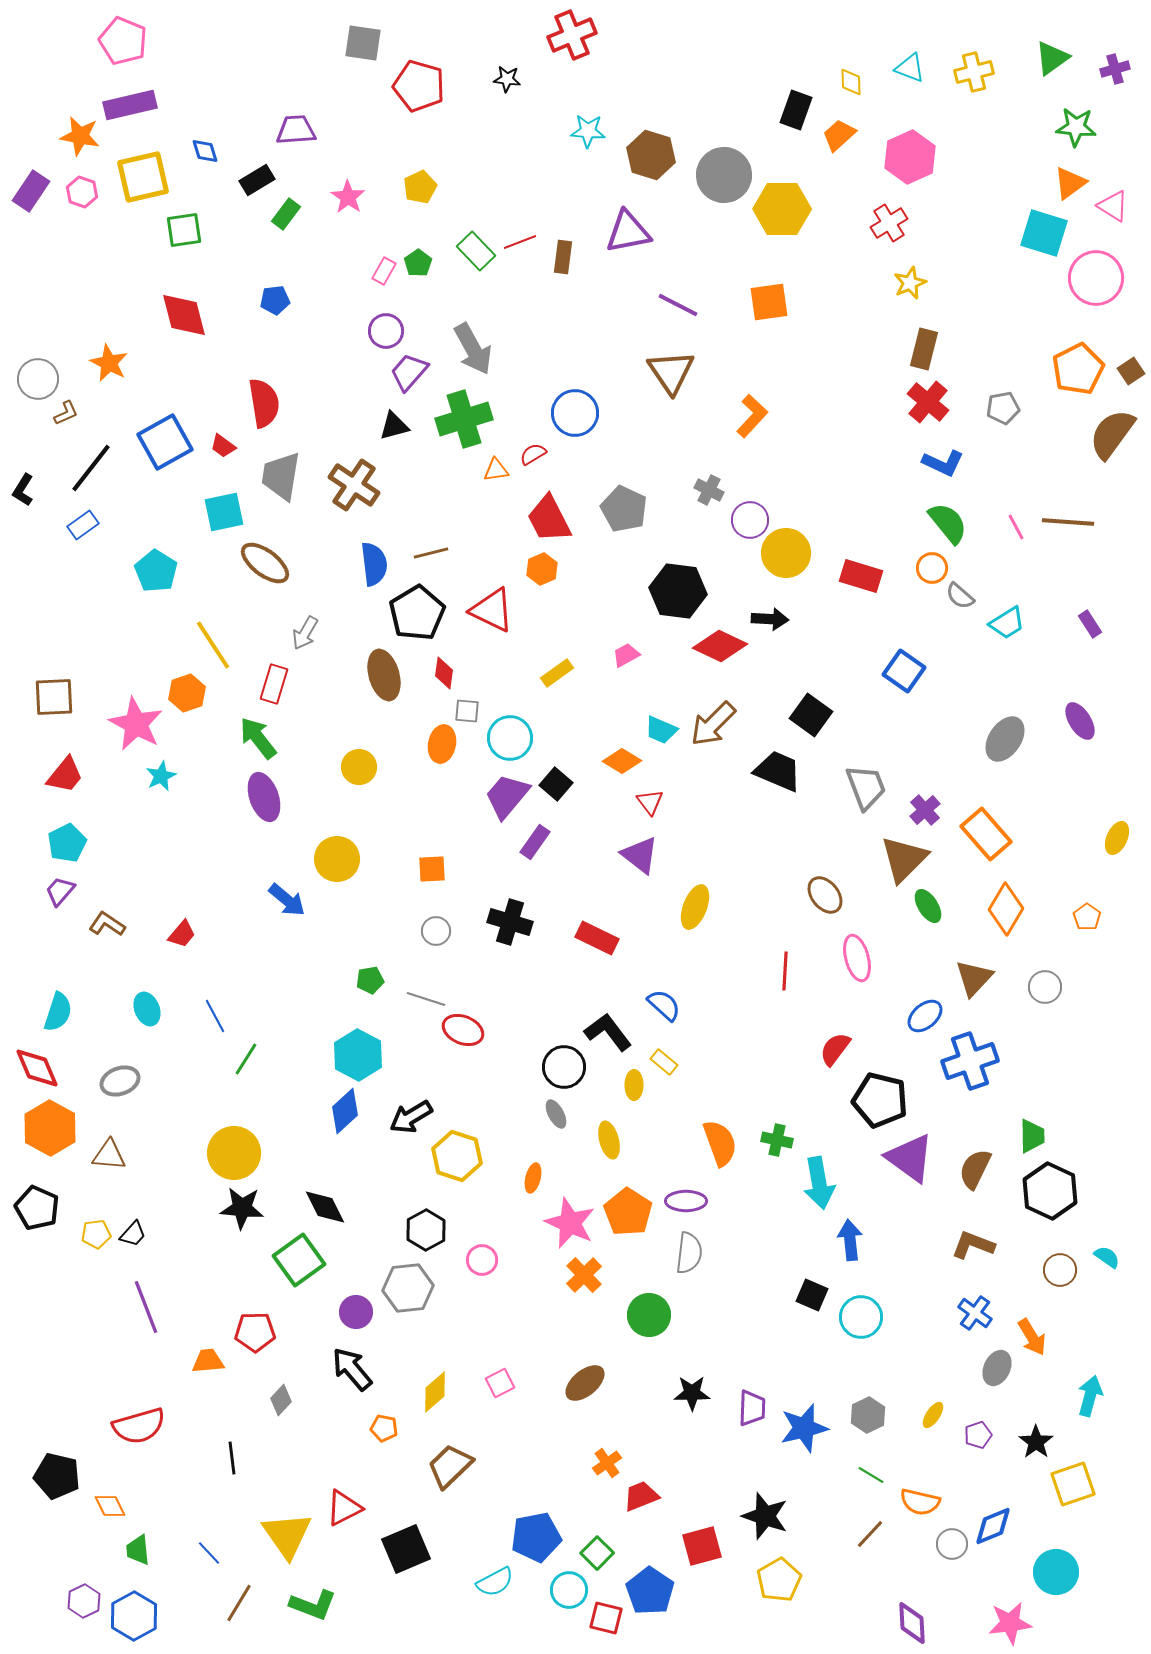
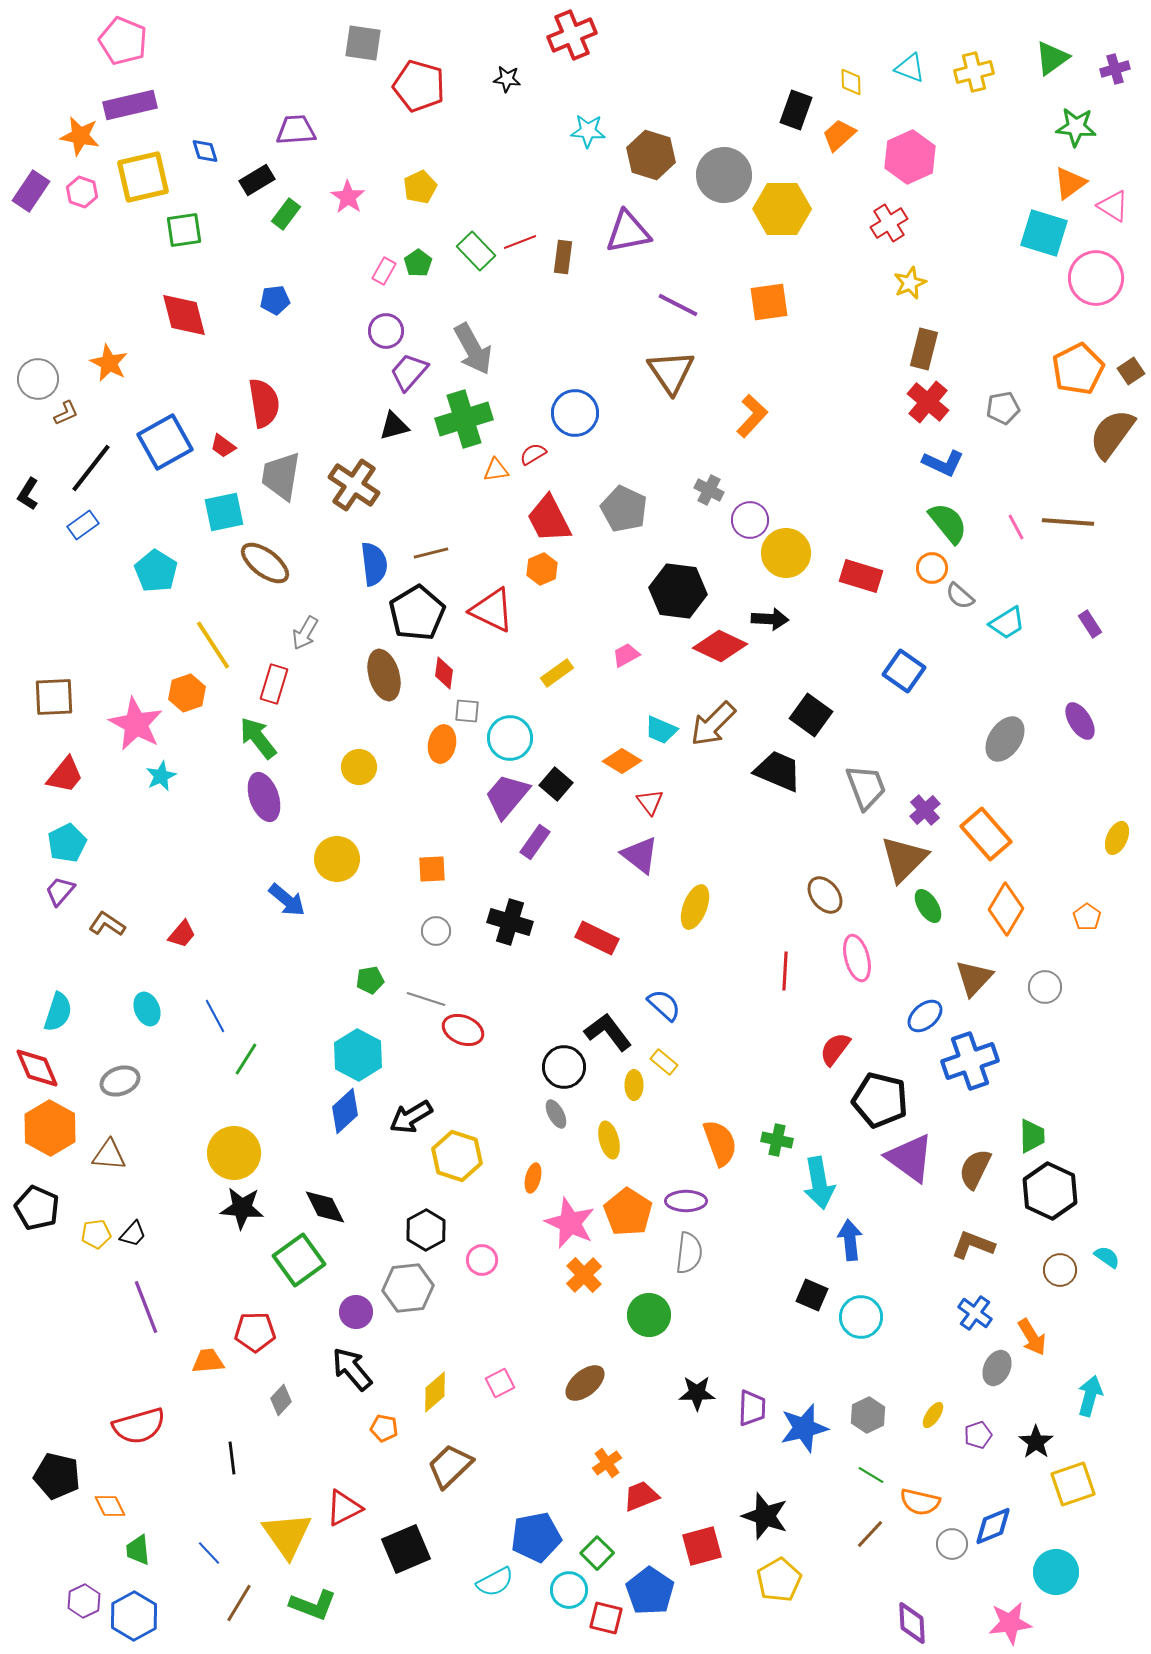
black L-shape at (23, 490): moved 5 px right, 4 px down
black star at (692, 1393): moved 5 px right
